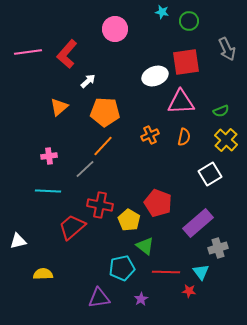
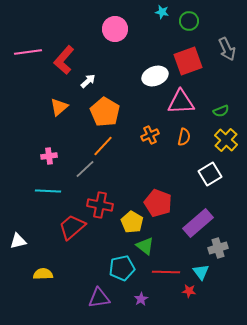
red L-shape: moved 3 px left, 6 px down
red square: moved 2 px right, 1 px up; rotated 12 degrees counterclockwise
orange pentagon: rotated 28 degrees clockwise
yellow pentagon: moved 3 px right, 2 px down
